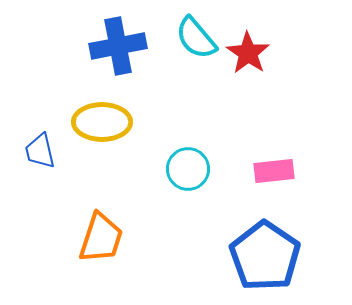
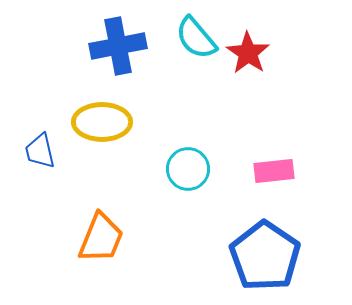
orange trapezoid: rotated 4 degrees clockwise
